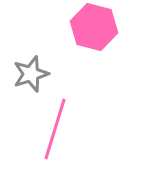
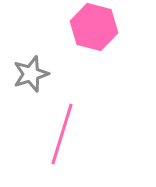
pink line: moved 7 px right, 5 px down
